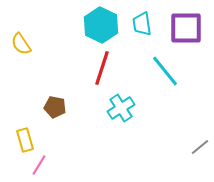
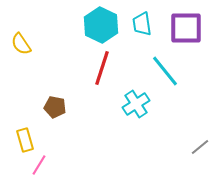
cyan cross: moved 15 px right, 4 px up
